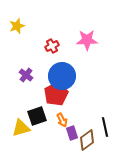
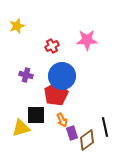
purple cross: rotated 24 degrees counterclockwise
black square: moved 1 px left, 1 px up; rotated 18 degrees clockwise
